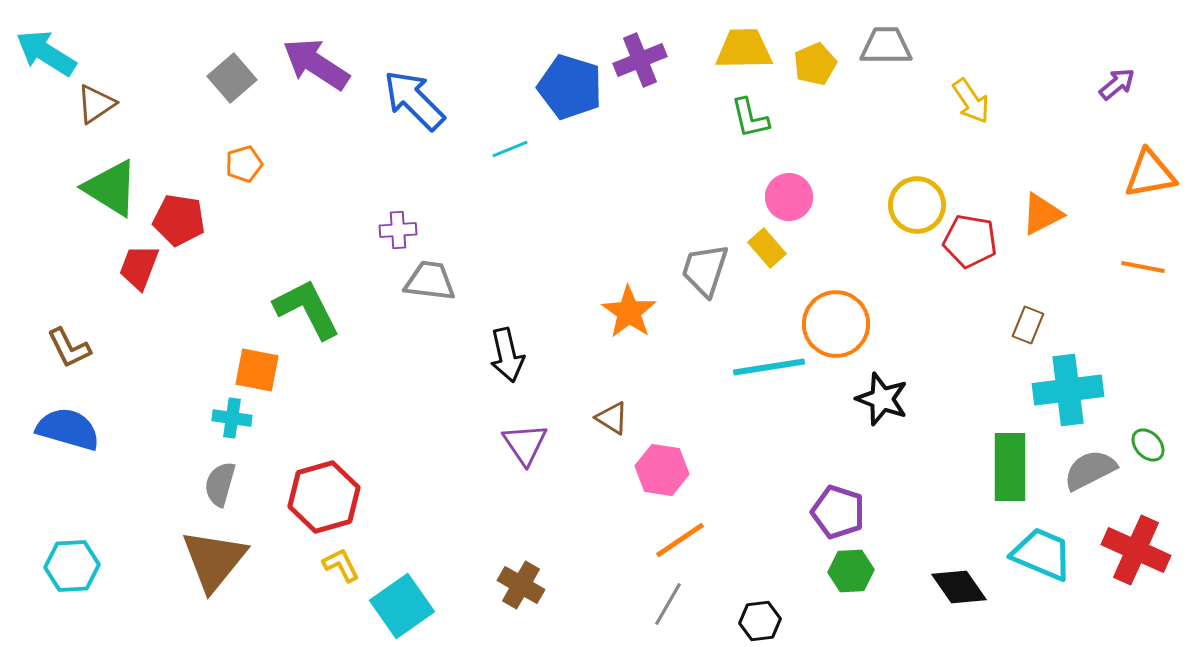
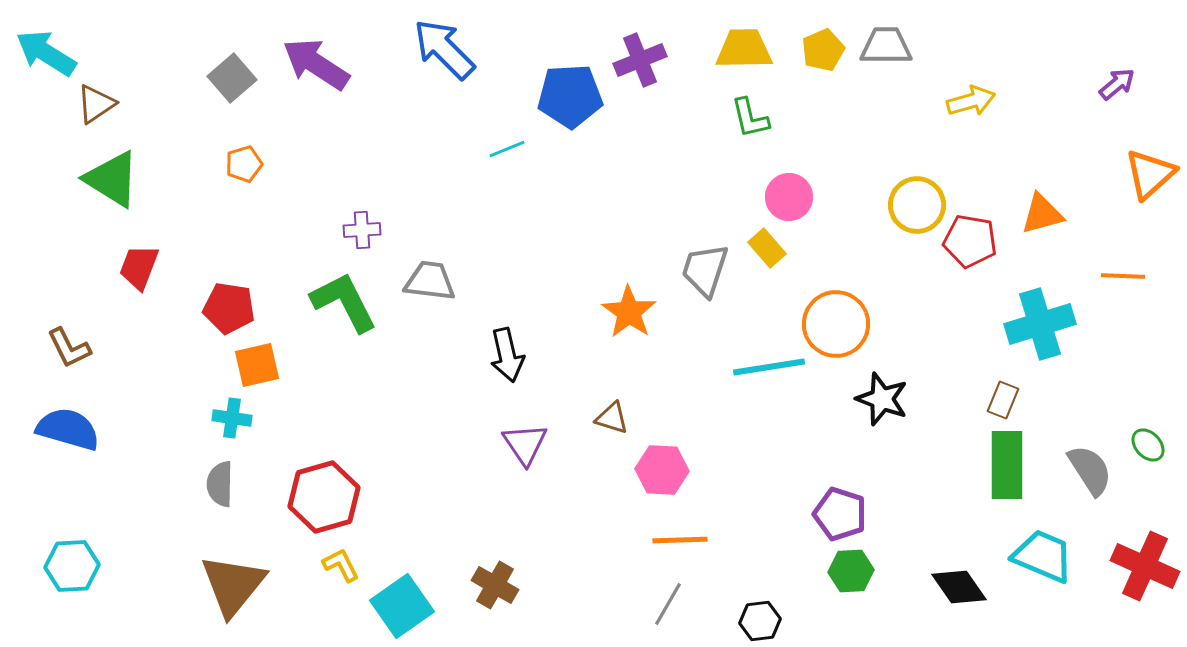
yellow pentagon at (815, 64): moved 8 px right, 14 px up
blue pentagon at (570, 87): moved 9 px down; rotated 20 degrees counterclockwise
blue arrow at (414, 100): moved 30 px right, 51 px up
yellow arrow at (971, 101): rotated 72 degrees counterclockwise
cyan line at (510, 149): moved 3 px left
orange triangle at (1150, 174): rotated 32 degrees counterclockwise
green triangle at (111, 188): moved 1 px right, 9 px up
orange triangle at (1042, 214): rotated 12 degrees clockwise
red pentagon at (179, 220): moved 50 px right, 88 px down
purple cross at (398, 230): moved 36 px left
orange line at (1143, 267): moved 20 px left, 9 px down; rotated 9 degrees counterclockwise
green L-shape at (307, 309): moved 37 px right, 7 px up
brown rectangle at (1028, 325): moved 25 px left, 75 px down
orange square at (257, 370): moved 5 px up; rotated 24 degrees counterclockwise
cyan cross at (1068, 390): moved 28 px left, 66 px up; rotated 10 degrees counterclockwise
brown triangle at (612, 418): rotated 15 degrees counterclockwise
green rectangle at (1010, 467): moved 3 px left, 2 px up
pink hexagon at (662, 470): rotated 6 degrees counterclockwise
gray semicircle at (1090, 470): rotated 84 degrees clockwise
gray semicircle at (220, 484): rotated 15 degrees counterclockwise
purple pentagon at (838, 512): moved 2 px right, 2 px down
orange line at (680, 540): rotated 32 degrees clockwise
red cross at (1136, 550): moved 9 px right, 16 px down
cyan trapezoid at (1042, 554): moved 1 px right, 2 px down
brown triangle at (214, 560): moved 19 px right, 25 px down
brown cross at (521, 585): moved 26 px left
